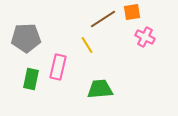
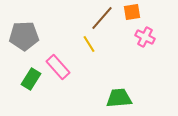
brown line: moved 1 px left, 1 px up; rotated 16 degrees counterclockwise
gray pentagon: moved 2 px left, 2 px up
yellow line: moved 2 px right, 1 px up
pink rectangle: rotated 55 degrees counterclockwise
green rectangle: rotated 20 degrees clockwise
green trapezoid: moved 19 px right, 9 px down
